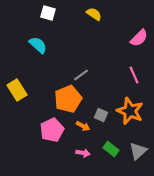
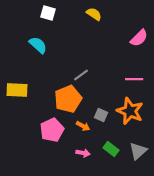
pink line: moved 4 px down; rotated 66 degrees counterclockwise
yellow rectangle: rotated 55 degrees counterclockwise
